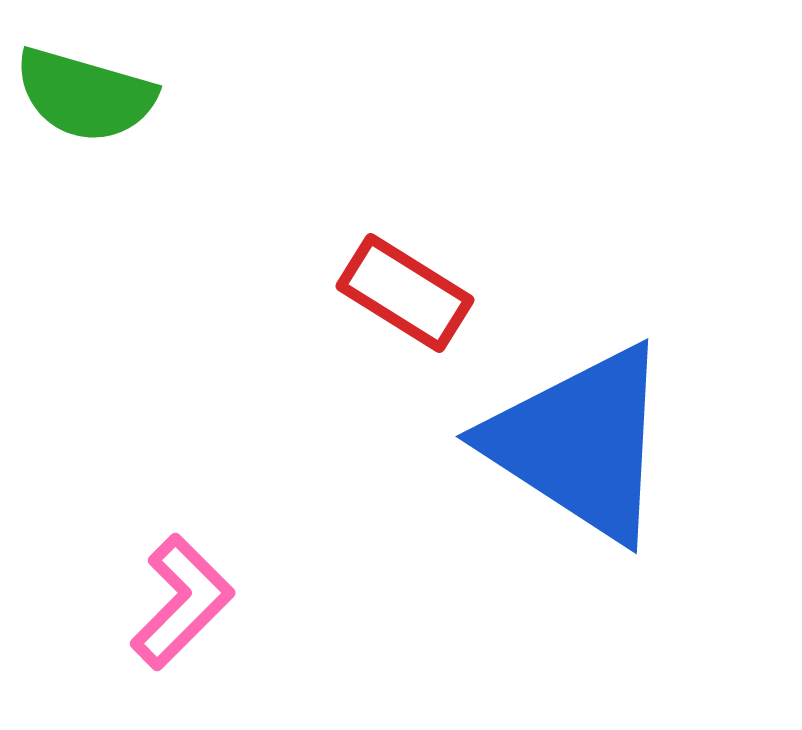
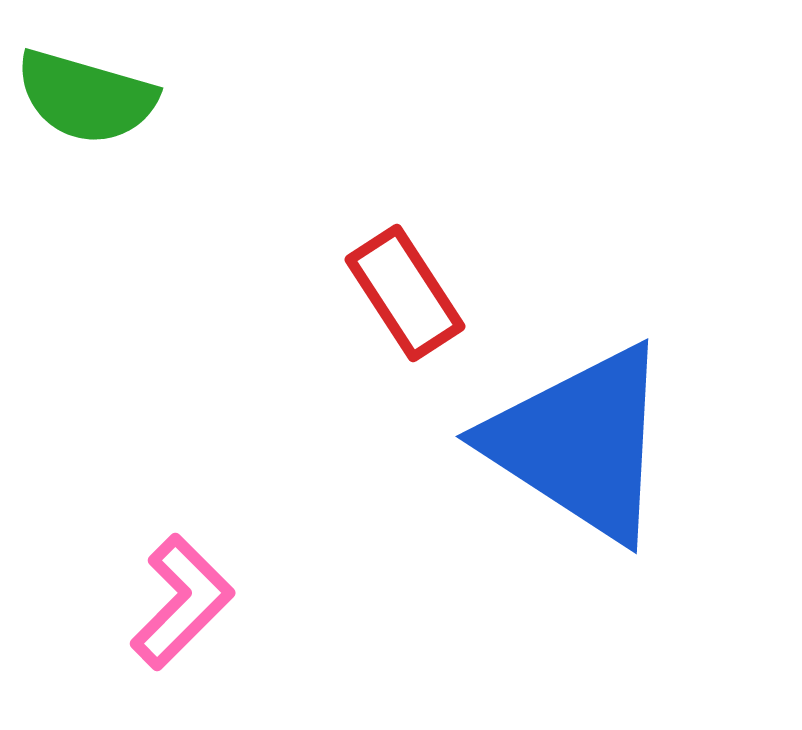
green semicircle: moved 1 px right, 2 px down
red rectangle: rotated 25 degrees clockwise
